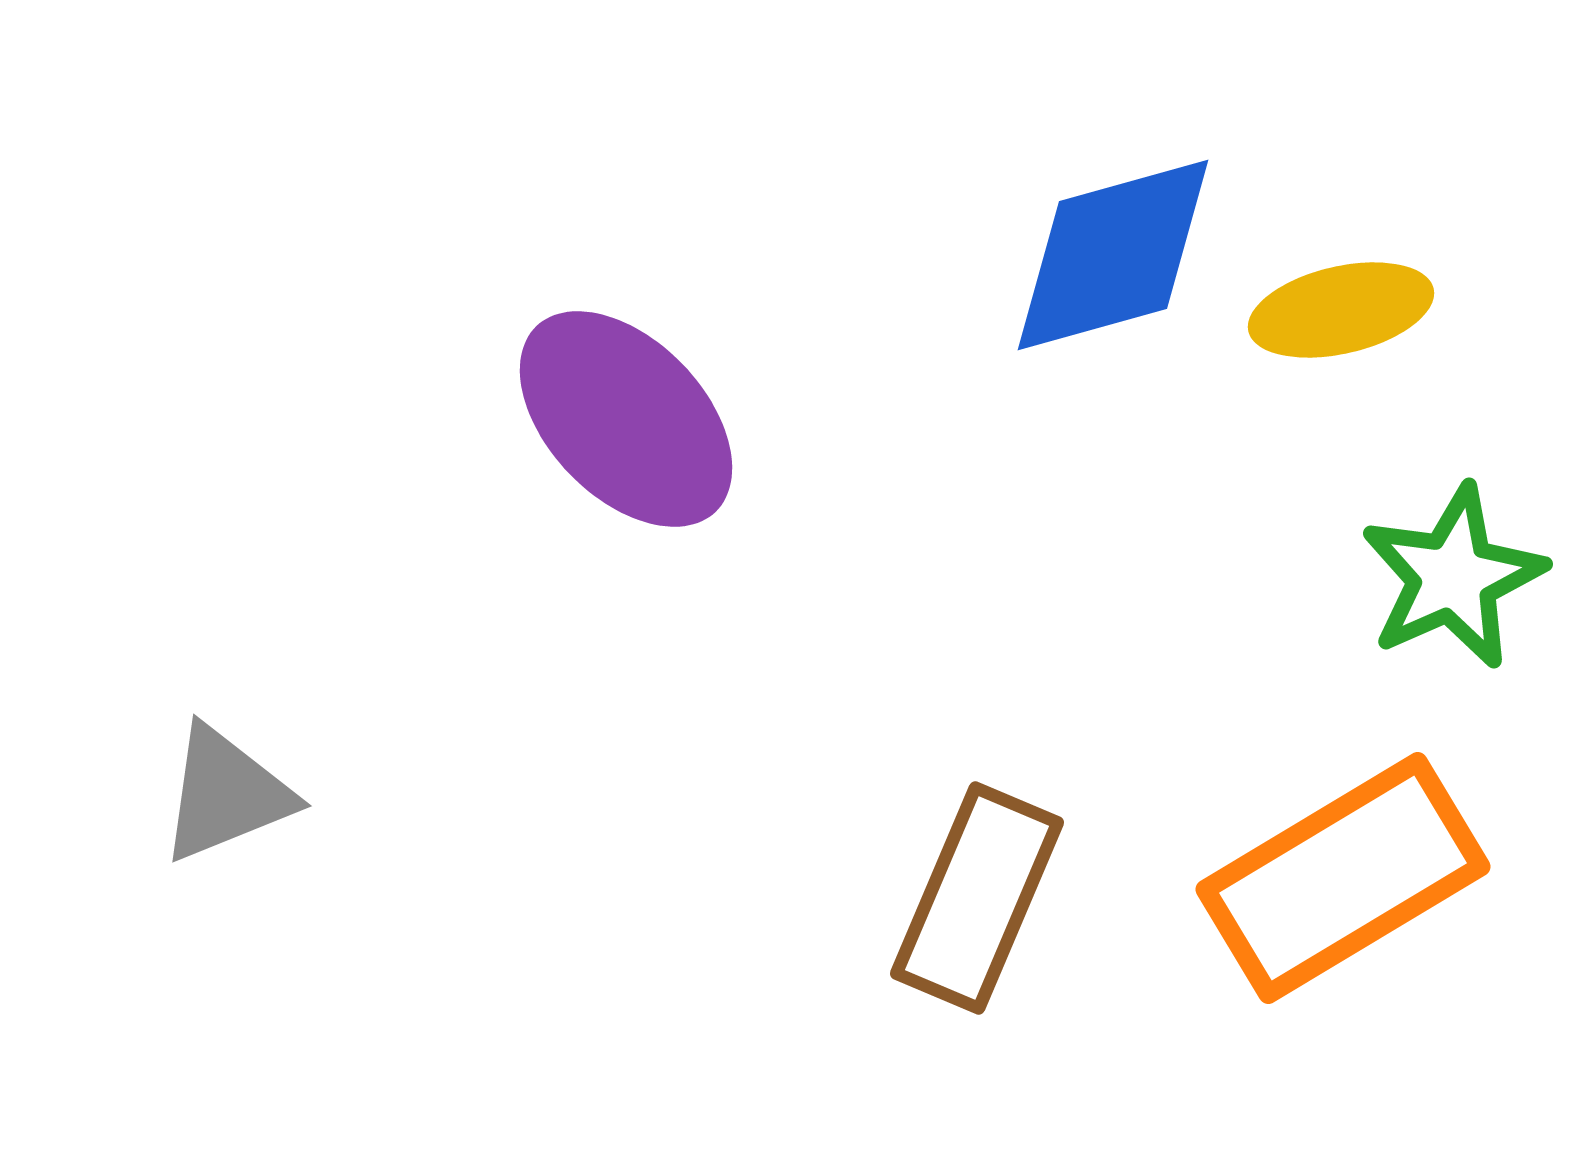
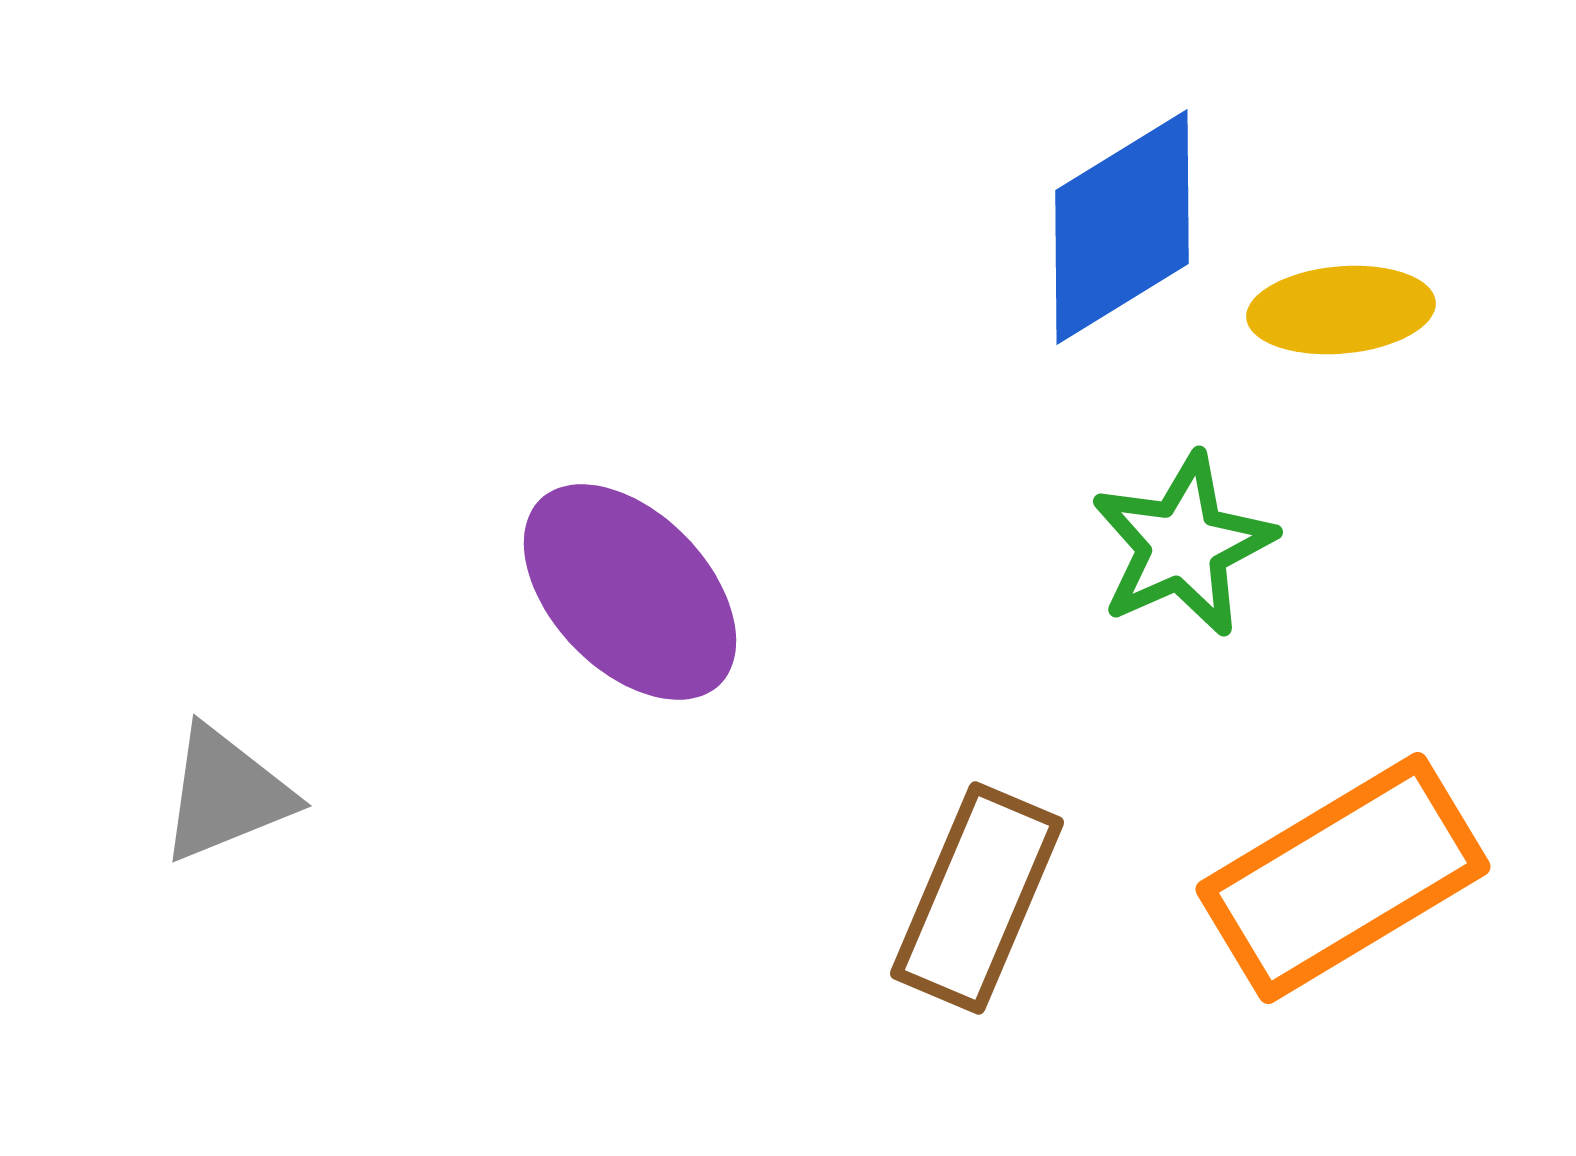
blue diamond: moved 9 px right, 28 px up; rotated 16 degrees counterclockwise
yellow ellipse: rotated 8 degrees clockwise
purple ellipse: moved 4 px right, 173 px down
green star: moved 270 px left, 32 px up
